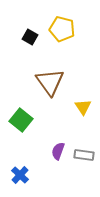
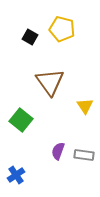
yellow triangle: moved 2 px right, 1 px up
blue cross: moved 4 px left; rotated 12 degrees clockwise
